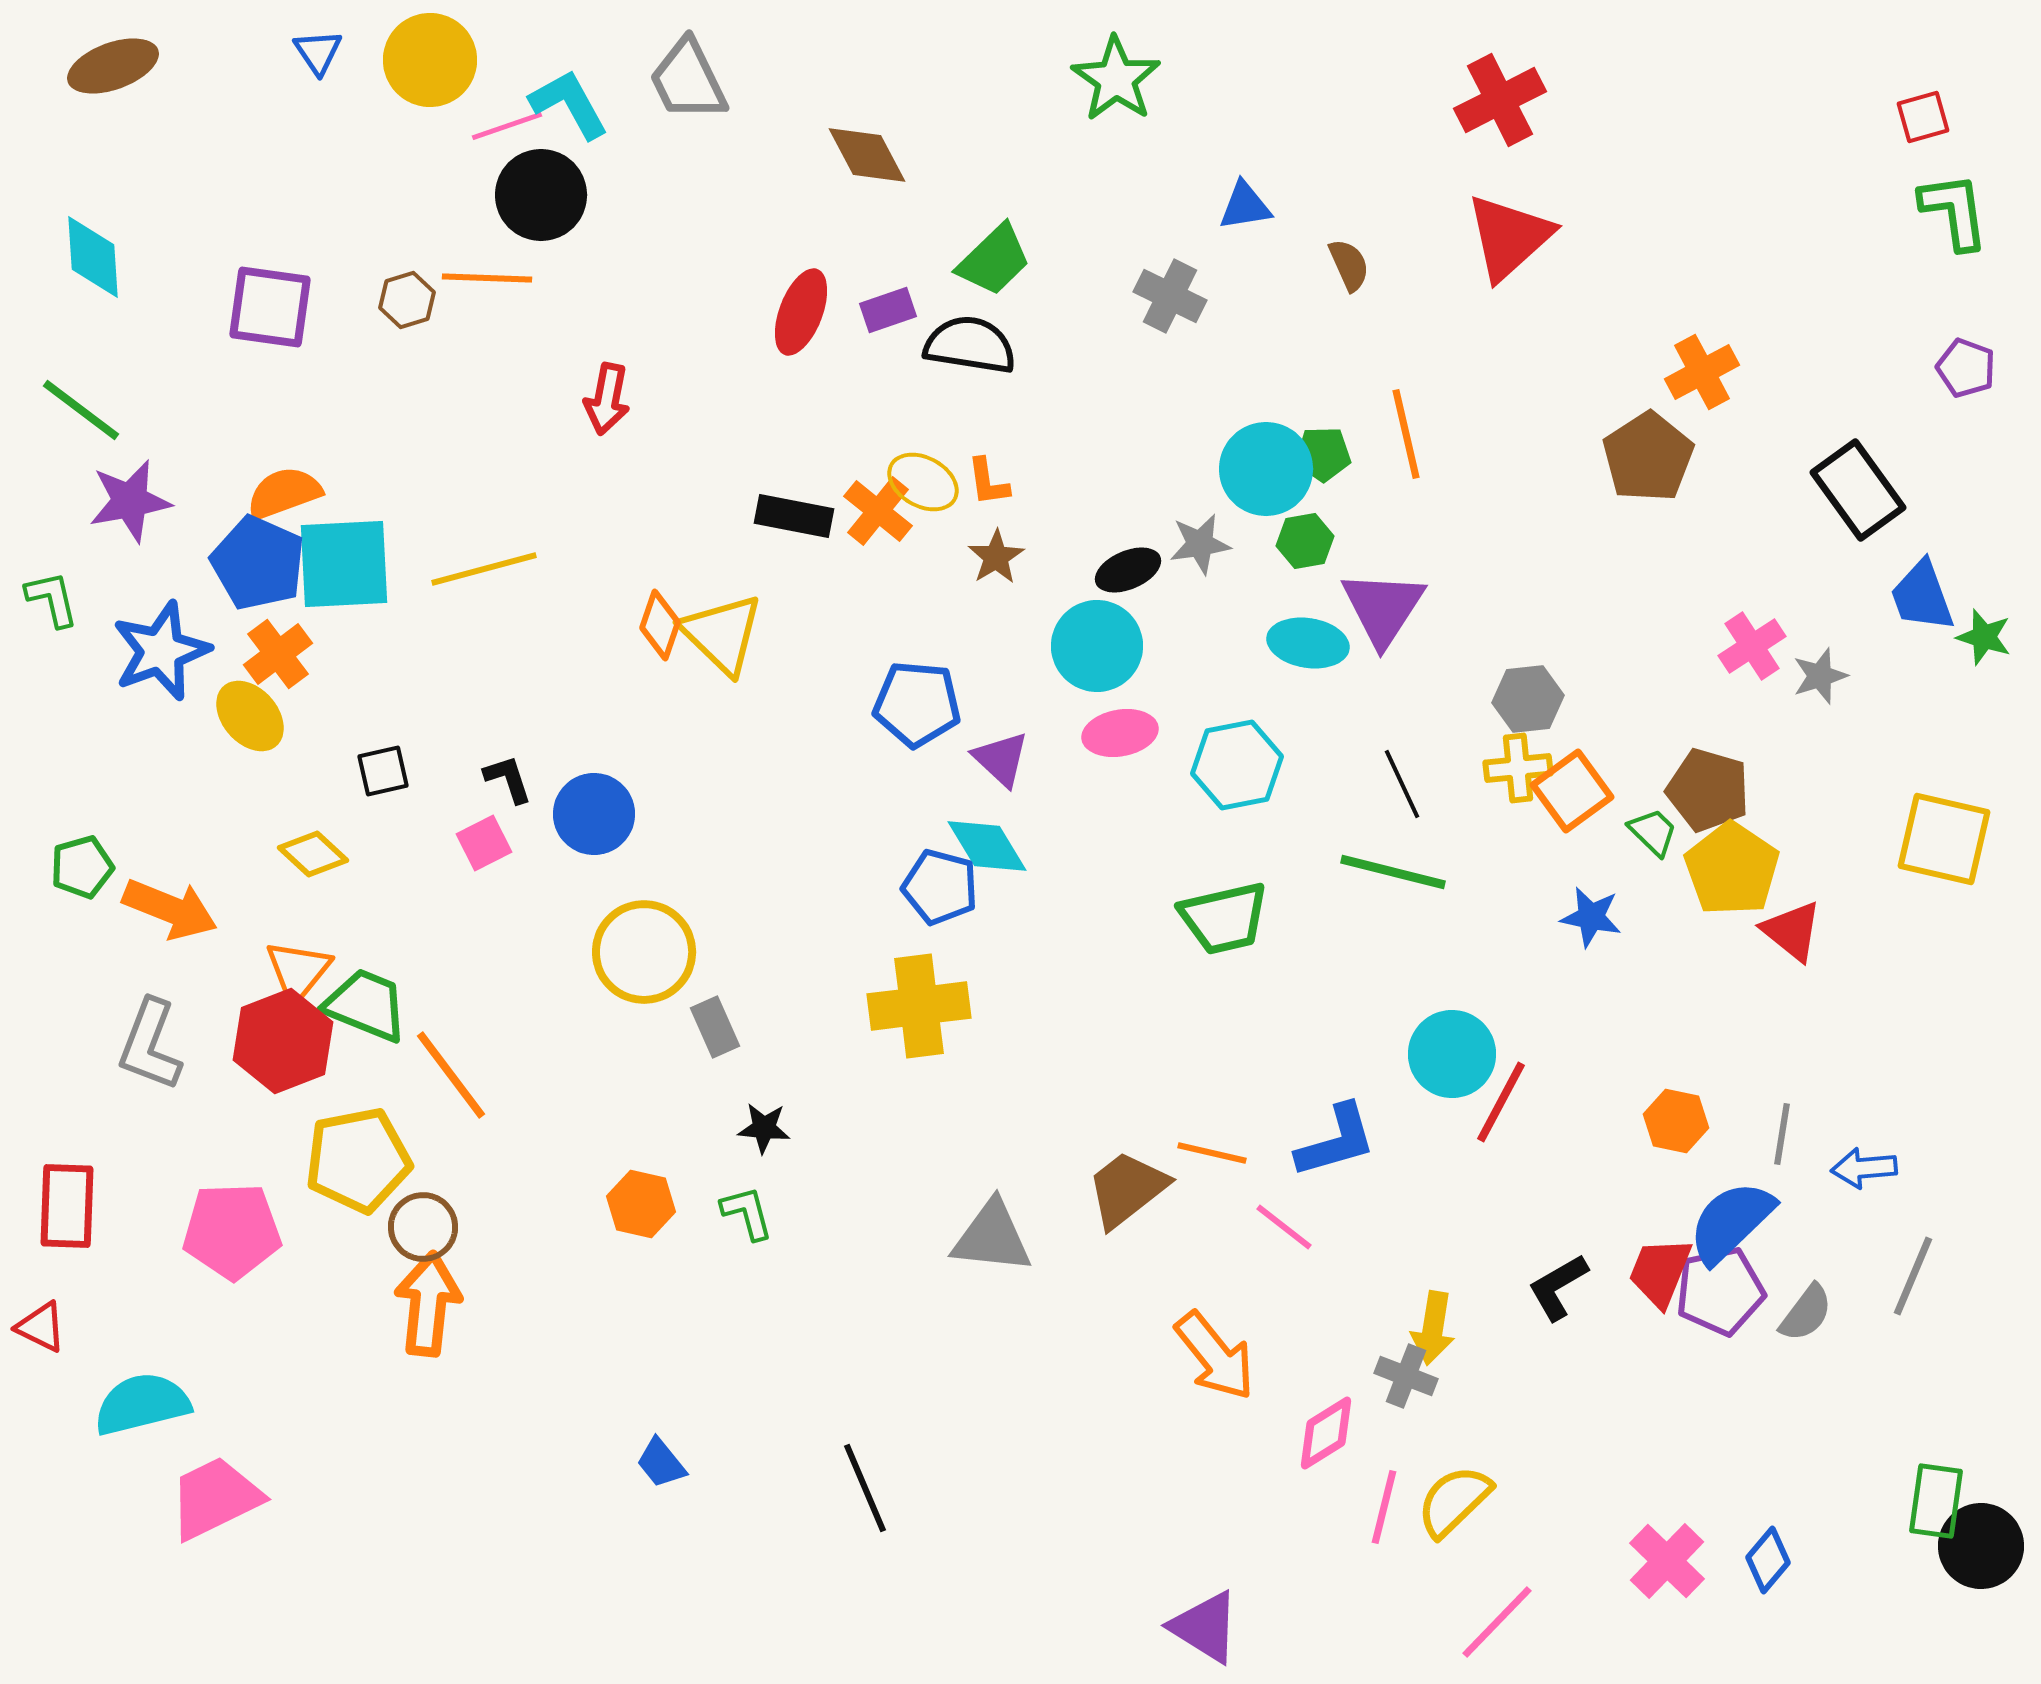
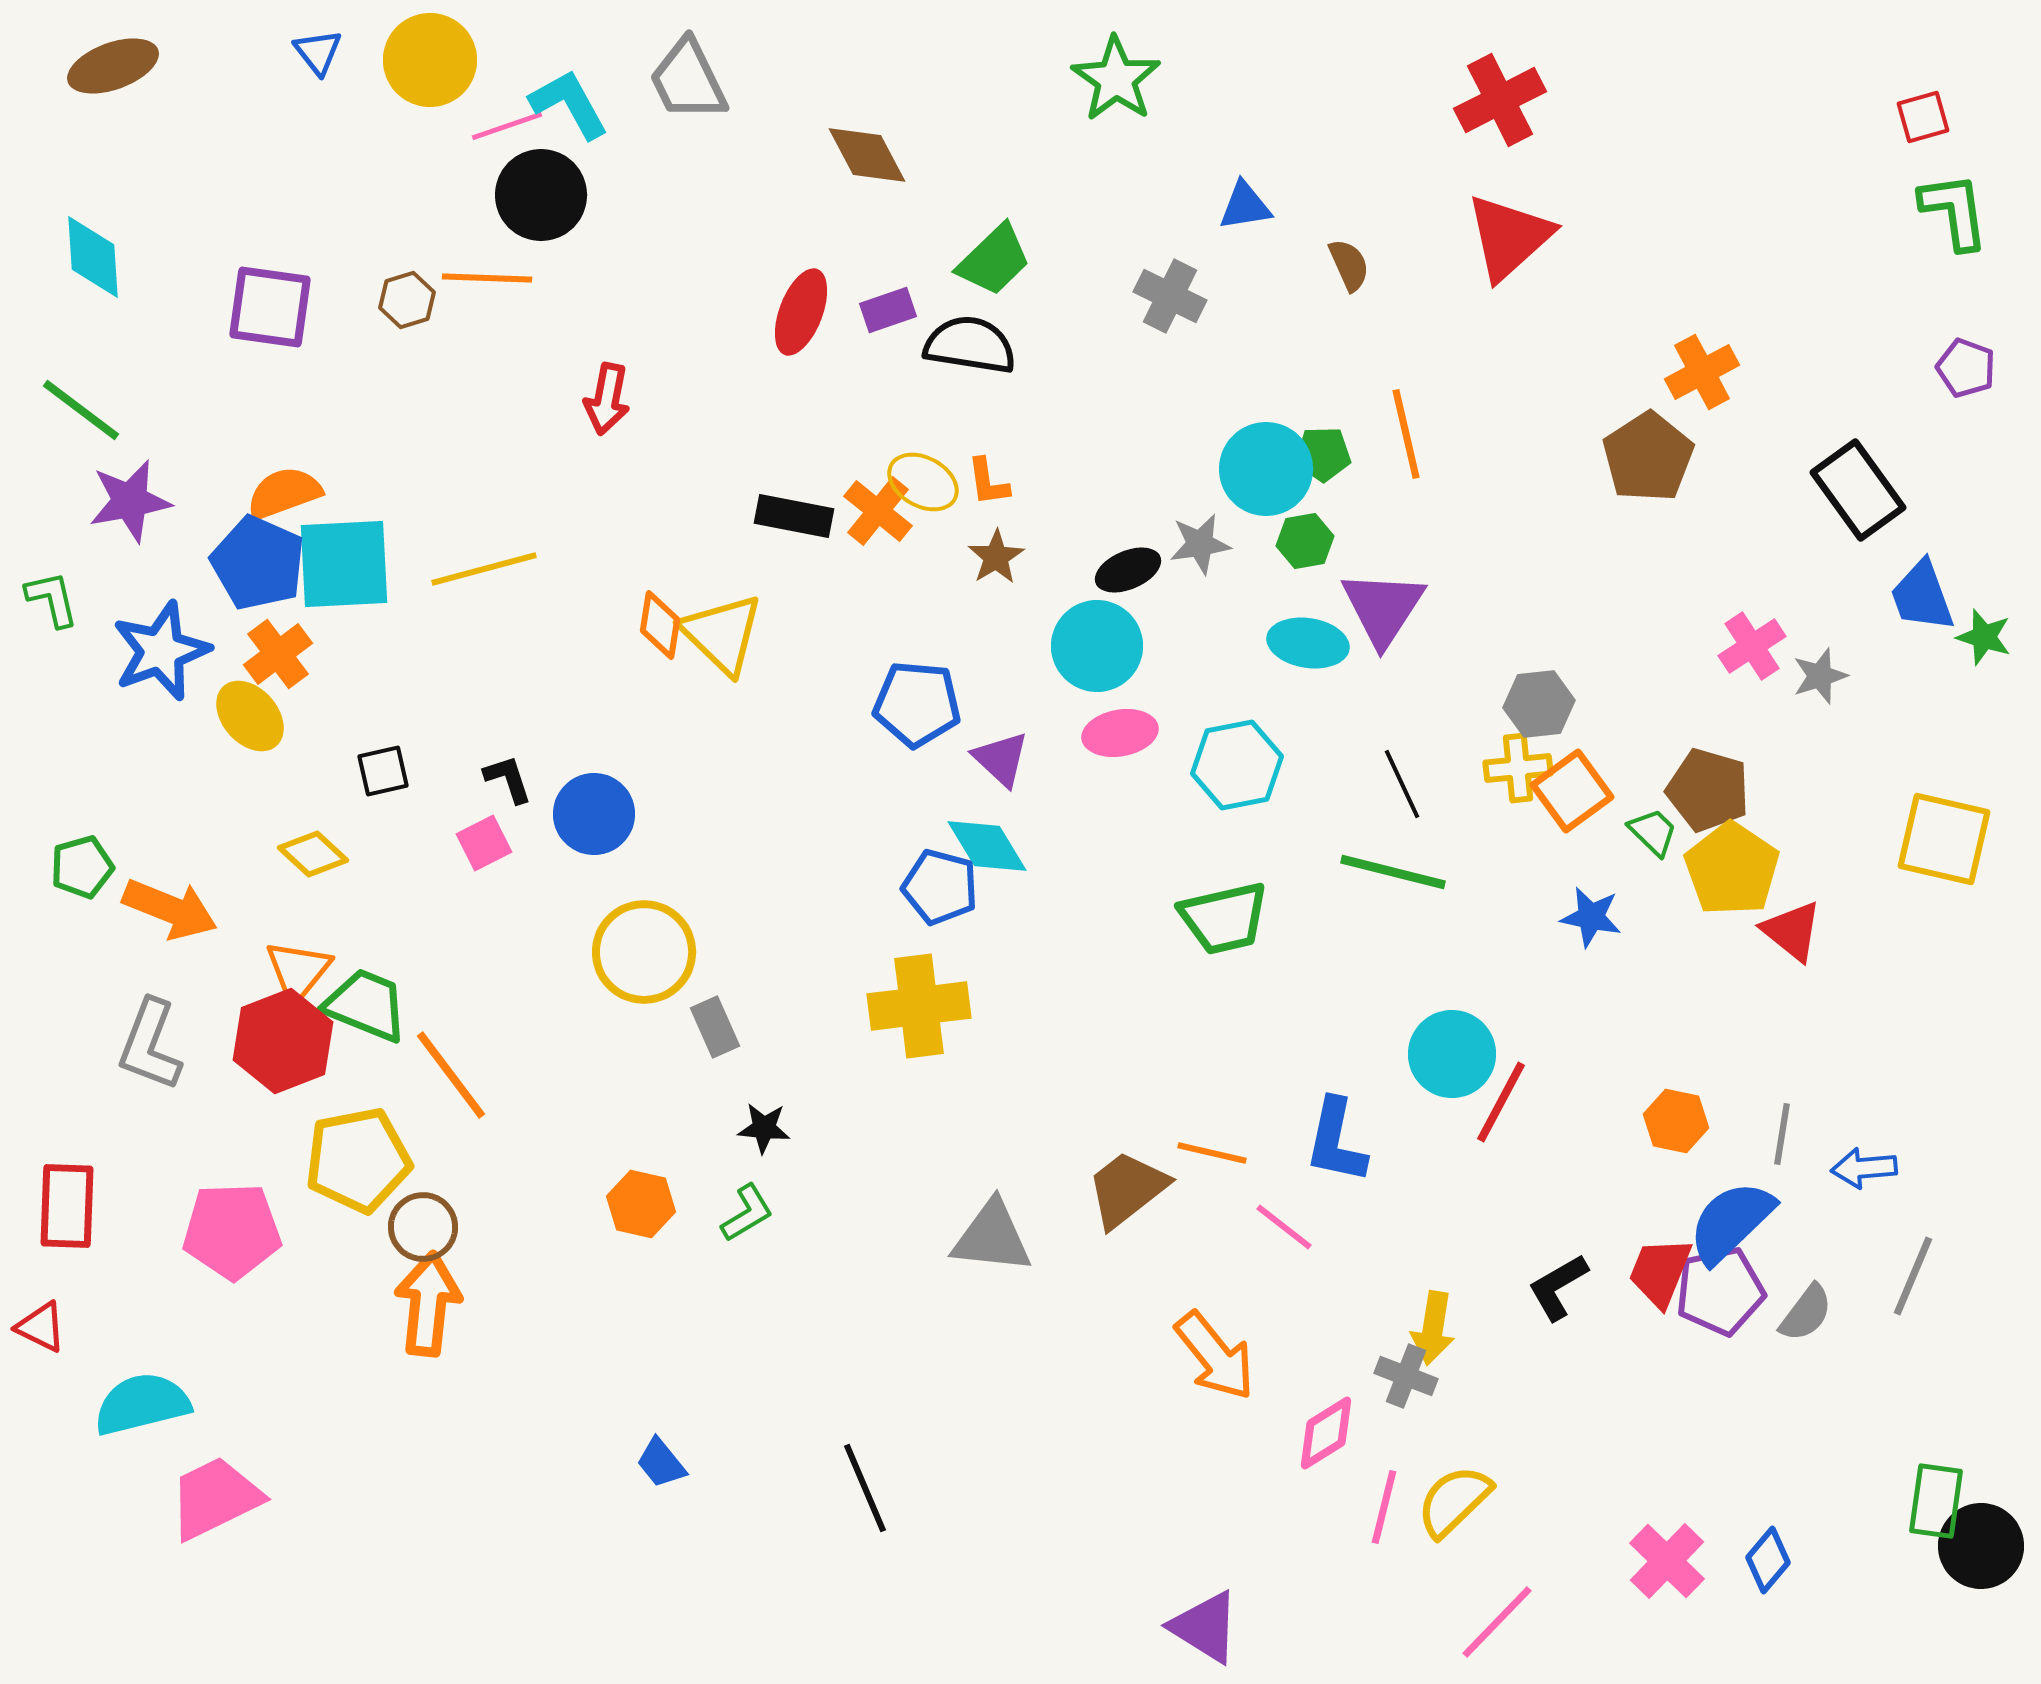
blue triangle at (318, 52): rotated 4 degrees counterclockwise
orange diamond at (660, 625): rotated 10 degrees counterclockwise
gray hexagon at (1528, 699): moved 11 px right, 5 px down
blue L-shape at (1336, 1141): rotated 118 degrees clockwise
green L-shape at (747, 1213): rotated 74 degrees clockwise
